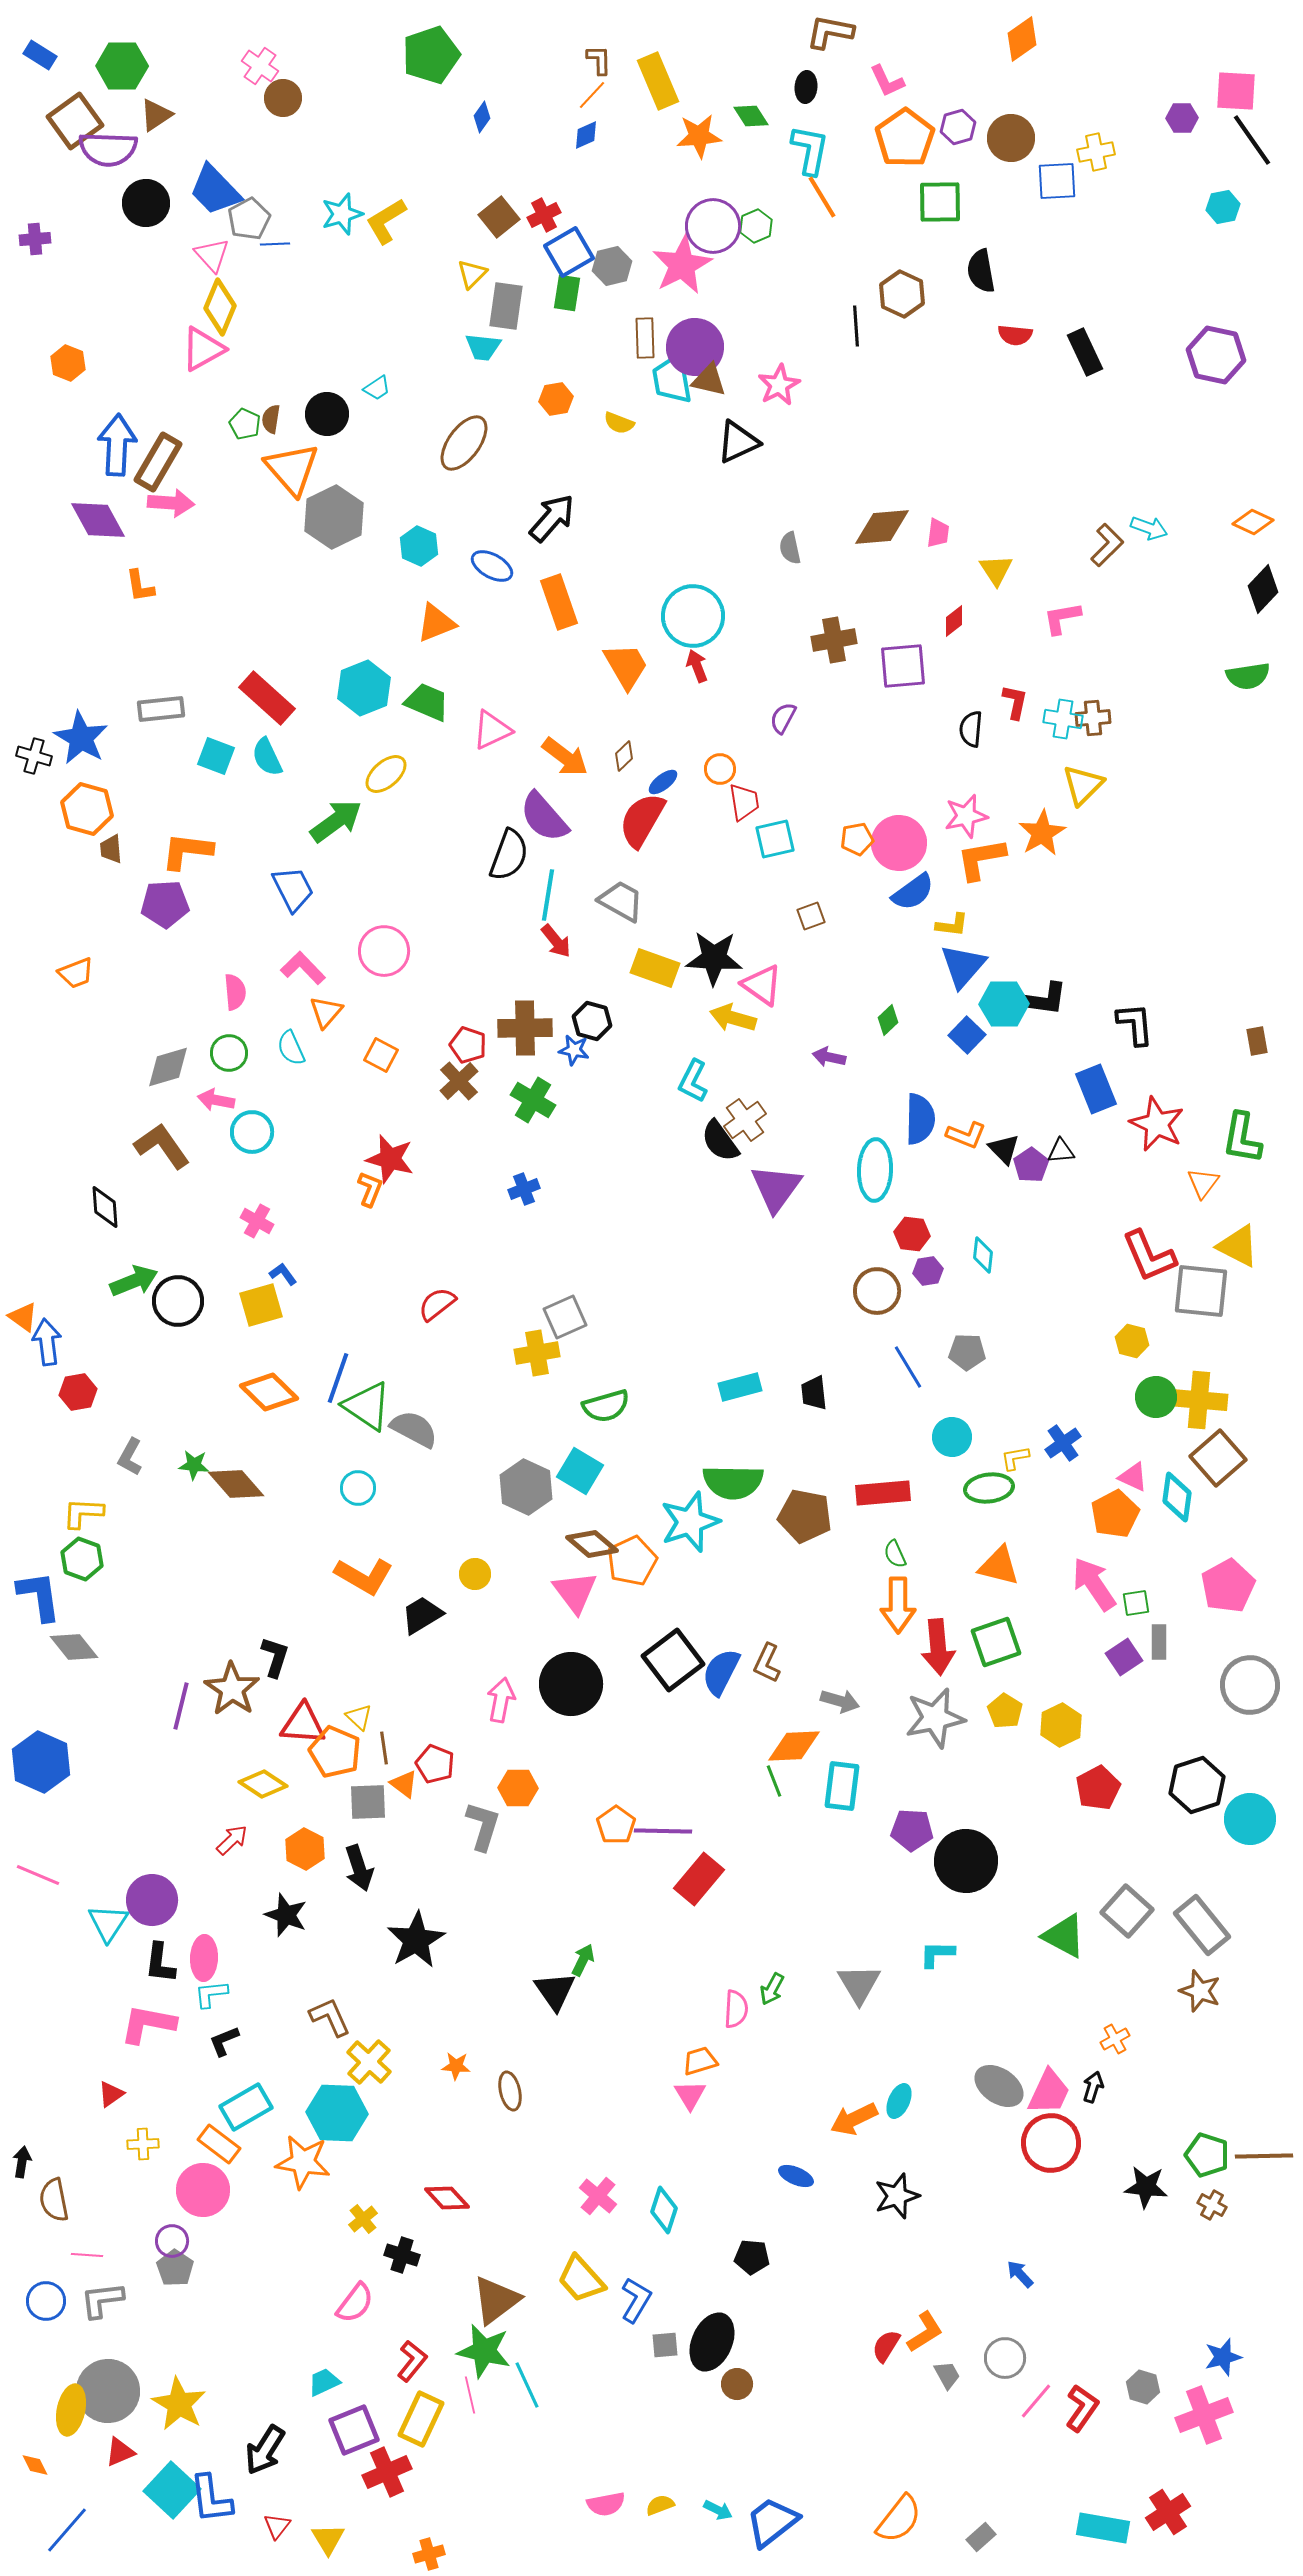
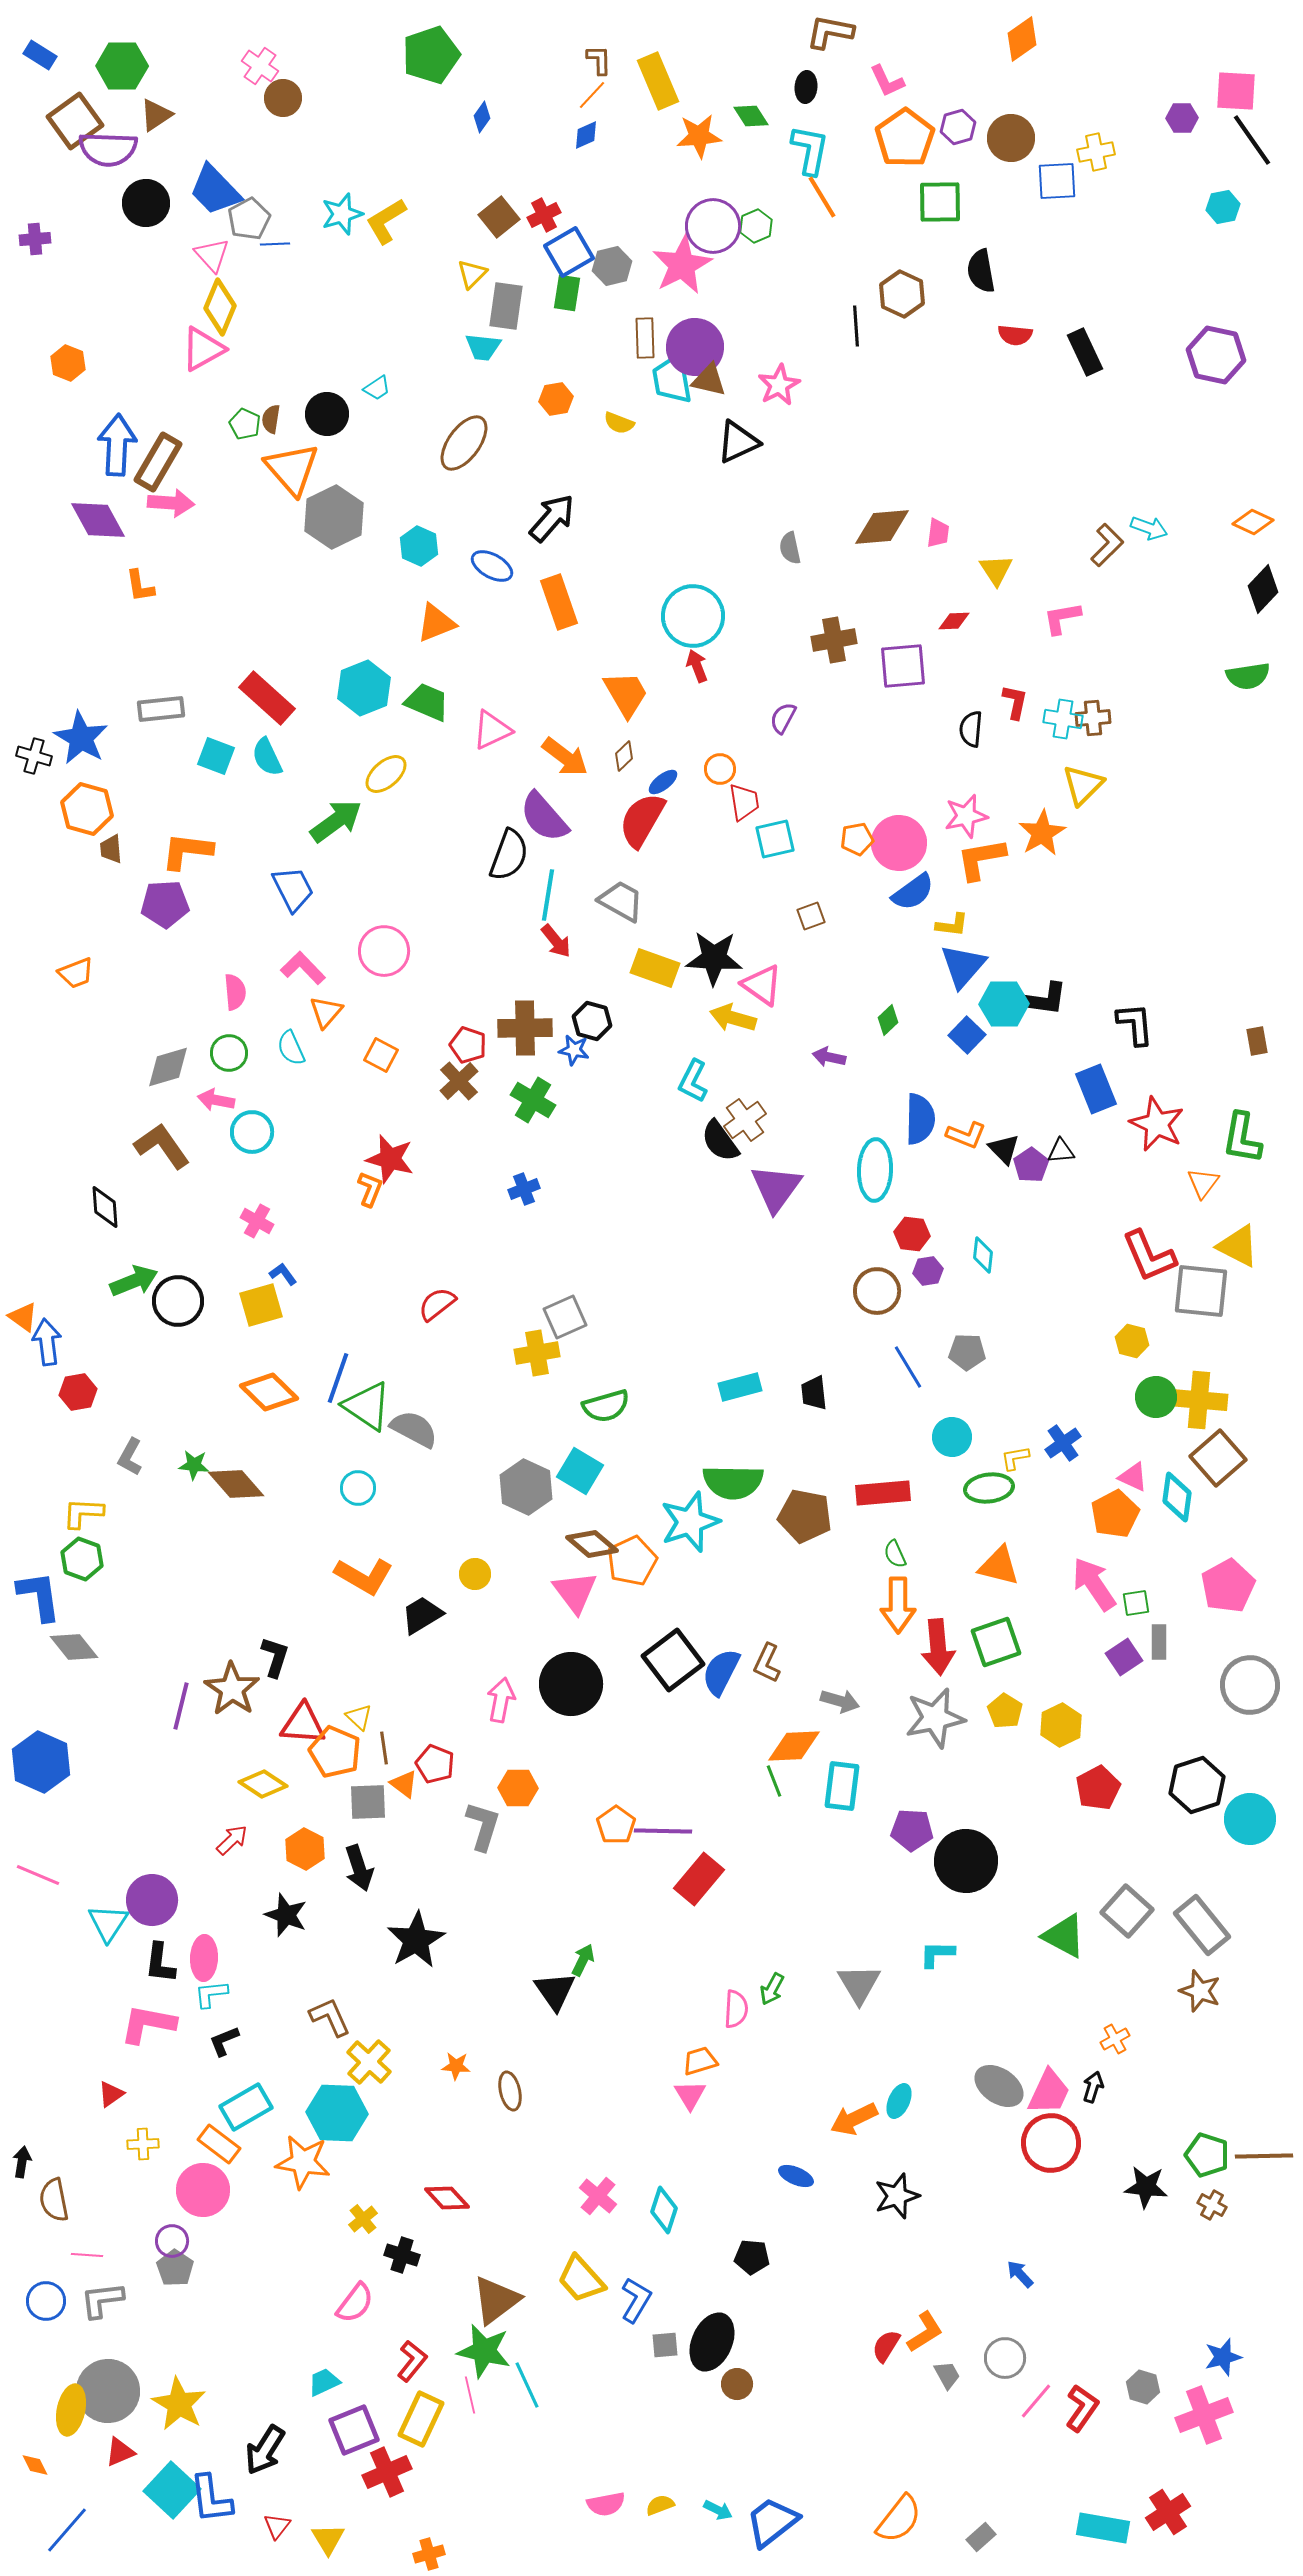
red diamond at (954, 621): rotated 36 degrees clockwise
orange trapezoid at (626, 666): moved 28 px down
